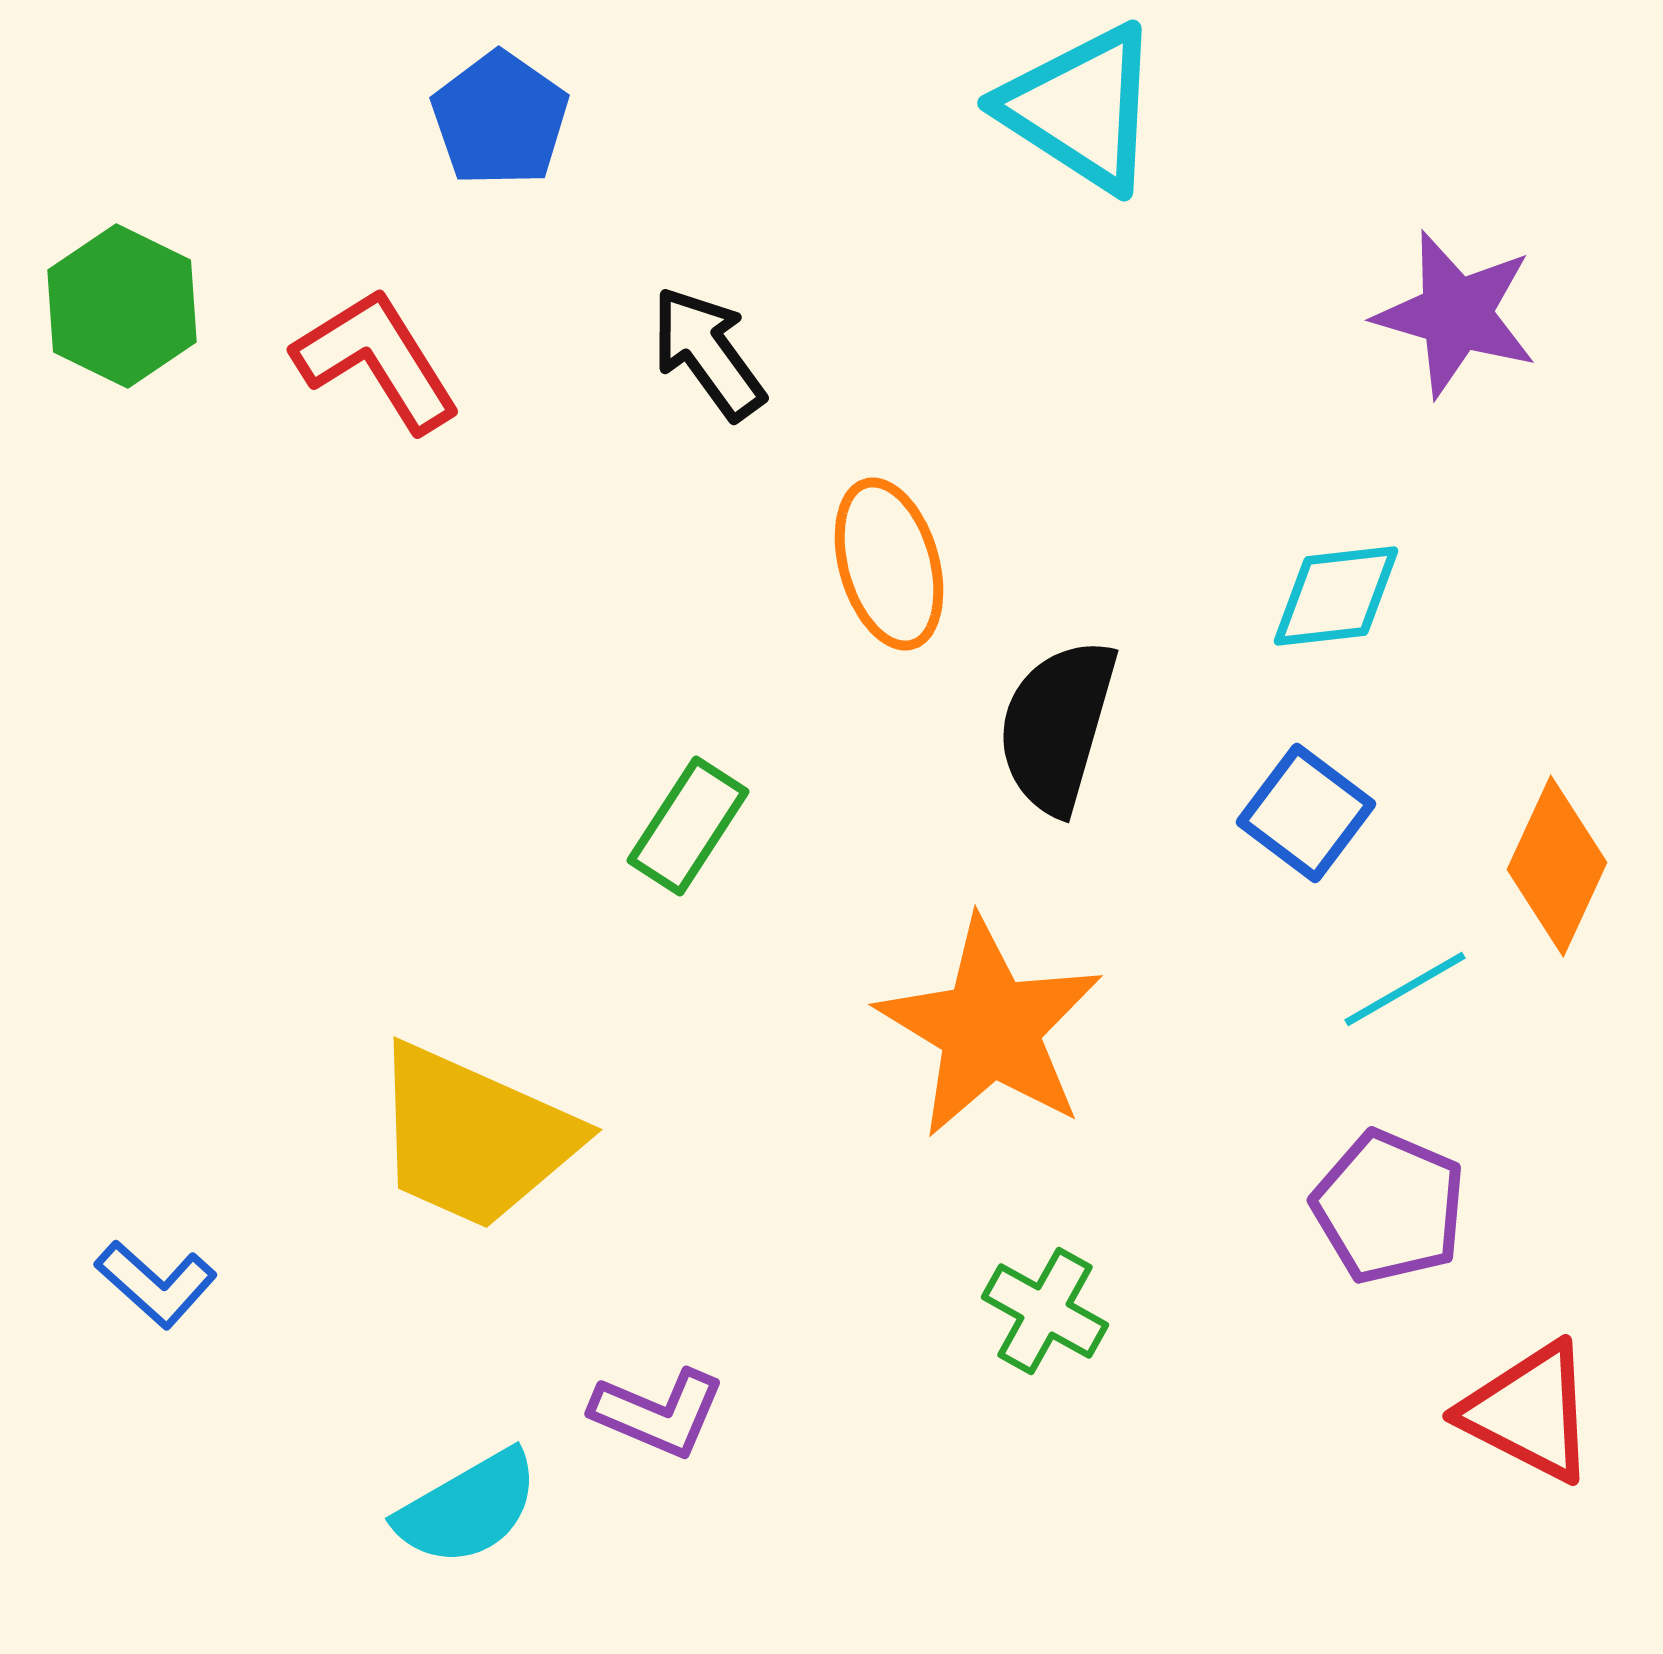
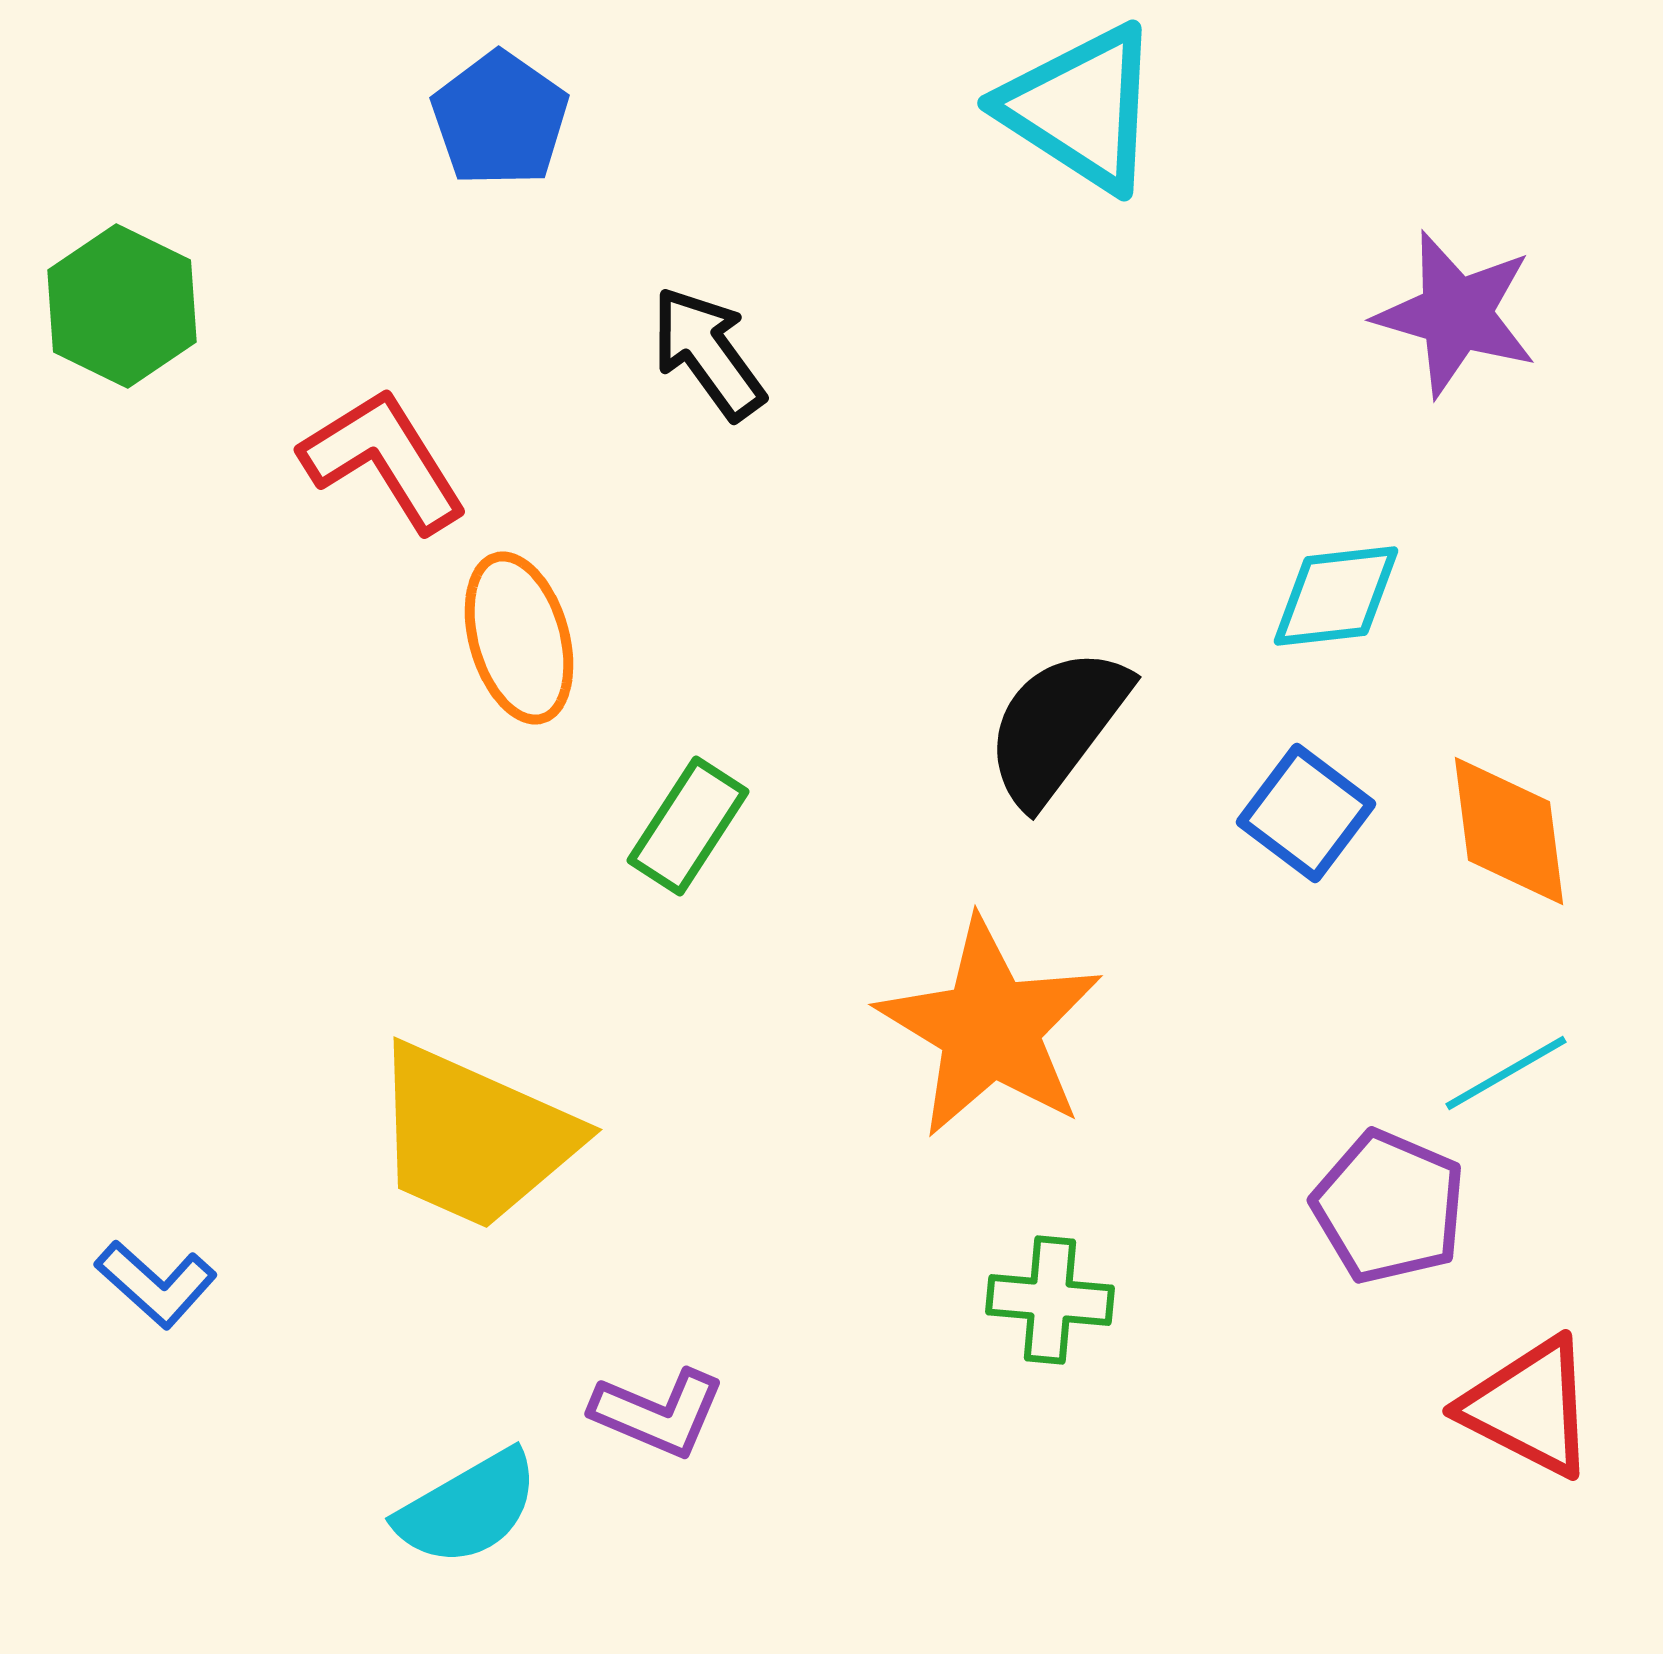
red L-shape: moved 7 px right, 100 px down
orange ellipse: moved 370 px left, 74 px down
black semicircle: rotated 21 degrees clockwise
orange diamond: moved 48 px left, 35 px up; rotated 32 degrees counterclockwise
cyan line: moved 101 px right, 84 px down
green cross: moved 5 px right, 11 px up; rotated 24 degrees counterclockwise
red triangle: moved 5 px up
